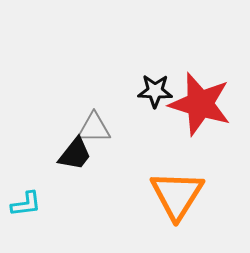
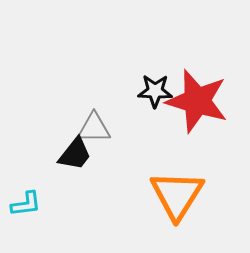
red star: moved 3 px left, 3 px up
